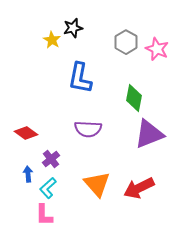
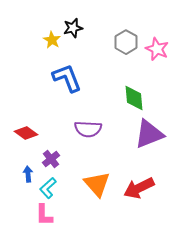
blue L-shape: moved 13 px left; rotated 148 degrees clockwise
green diamond: rotated 16 degrees counterclockwise
